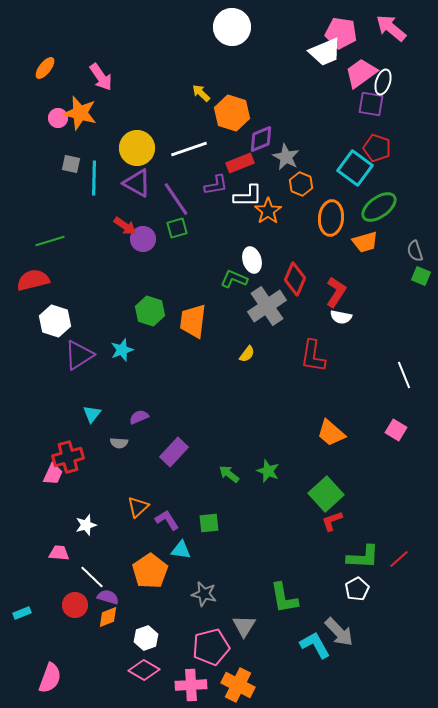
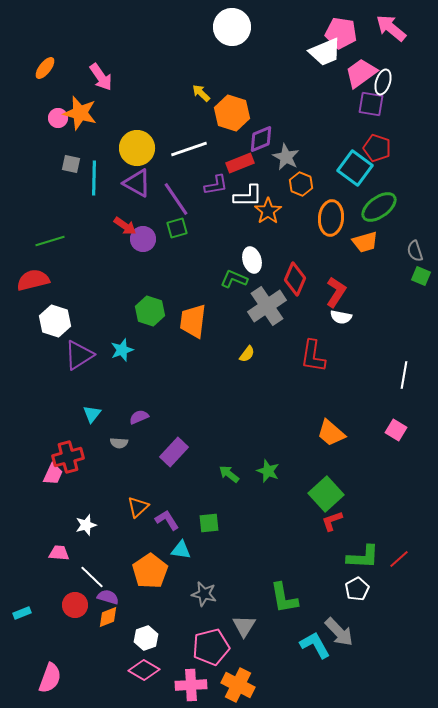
white line at (404, 375): rotated 32 degrees clockwise
